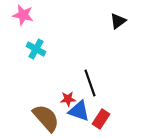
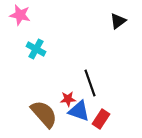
pink star: moved 3 px left
brown semicircle: moved 2 px left, 4 px up
